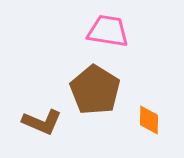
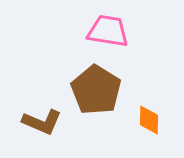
brown pentagon: moved 1 px right
